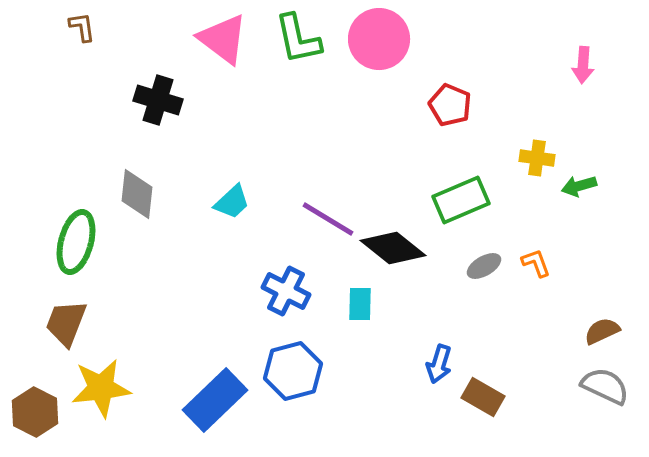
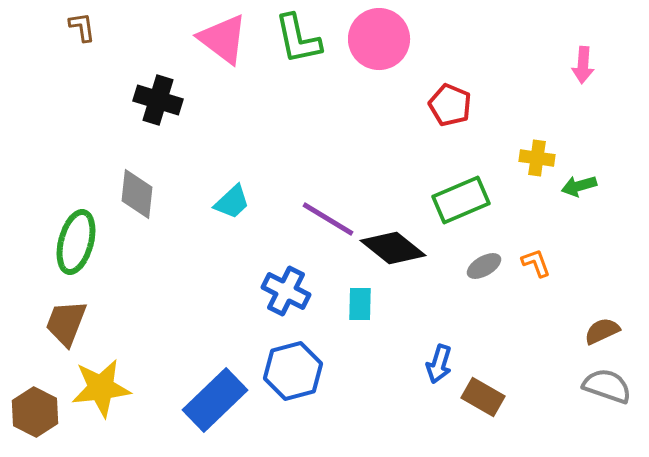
gray semicircle: moved 2 px right; rotated 6 degrees counterclockwise
